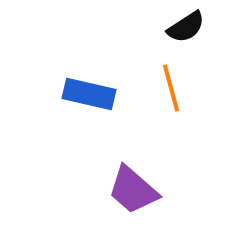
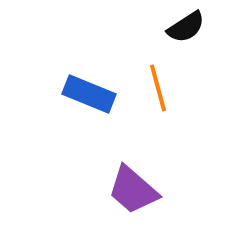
orange line: moved 13 px left
blue rectangle: rotated 9 degrees clockwise
